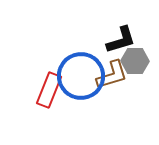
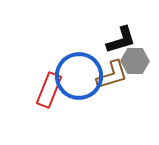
blue circle: moved 2 px left
